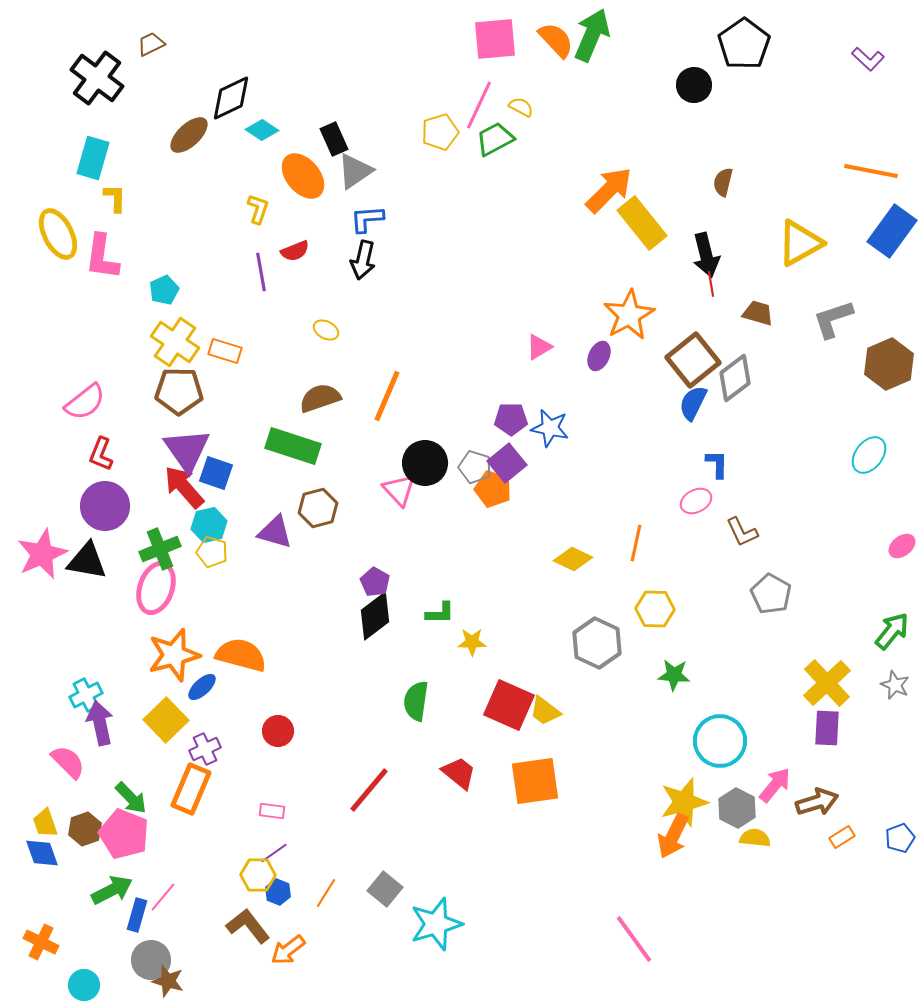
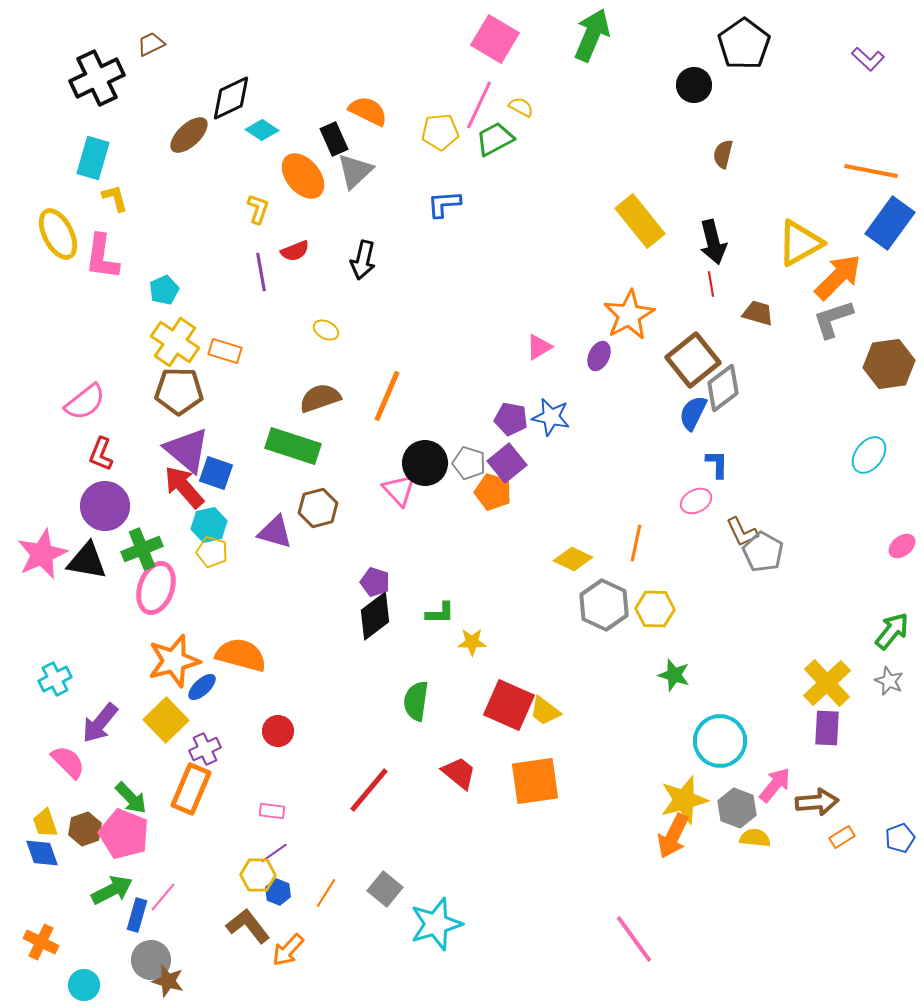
pink square at (495, 39): rotated 36 degrees clockwise
orange semicircle at (556, 40): moved 188 px left, 71 px down; rotated 21 degrees counterclockwise
black cross at (97, 78): rotated 28 degrees clockwise
yellow pentagon at (440, 132): rotated 12 degrees clockwise
gray triangle at (355, 171): rotated 9 degrees counterclockwise
brown semicircle at (723, 182): moved 28 px up
orange arrow at (609, 190): moved 229 px right, 87 px down
yellow L-shape at (115, 198): rotated 16 degrees counterclockwise
blue L-shape at (367, 219): moved 77 px right, 15 px up
yellow rectangle at (642, 223): moved 2 px left, 2 px up
blue rectangle at (892, 231): moved 2 px left, 8 px up
black arrow at (706, 255): moved 7 px right, 13 px up
brown hexagon at (889, 364): rotated 15 degrees clockwise
gray diamond at (735, 378): moved 12 px left, 10 px down
blue semicircle at (693, 403): moved 10 px down
purple pentagon at (511, 419): rotated 12 degrees clockwise
blue star at (550, 428): moved 1 px right, 11 px up
purple triangle at (187, 450): rotated 15 degrees counterclockwise
gray pentagon at (475, 467): moved 6 px left, 4 px up
orange pentagon at (493, 489): moved 3 px down
green cross at (160, 549): moved 18 px left
purple pentagon at (375, 582): rotated 12 degrees counterclockwise
gray pentagon at (771, 594): moved 8 px left, 42 px up
gray hexagon at (597, 643): moved 7 px right, 38 px up
orange star at (174, 655): moved 6 px down
green star at (674, 675): rotated 12 degrees clockwise
gray star at (895, 685): moved 6 px left, 4 px up
cyan cross at (86, 695): moved 31 px left, 16 px up
purple arrow at (100, 723): rotated 129 degrees counterclockwise
yellow star at (684, 802): moved 2 px up
brown arrow at (817, 802): rotated 12 degrees clockwise
gray hexagon at (737, 808): rotated 6 degrees counterclockwise
orange arrow at (288, 950): rotated 9 degrees counterclockwise
